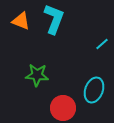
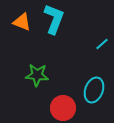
orange triangle: moved 1 px right, 1 px down
